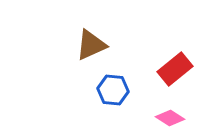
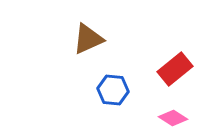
brown triangle: moved 3 px left, 6 px up
pink diamond: moved 3 px right
